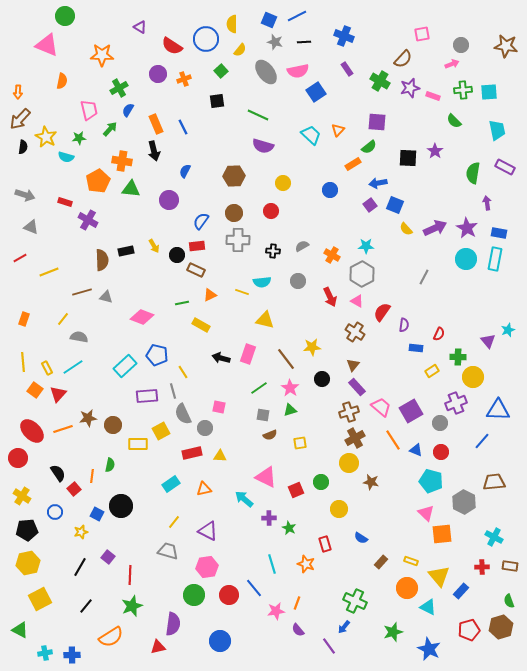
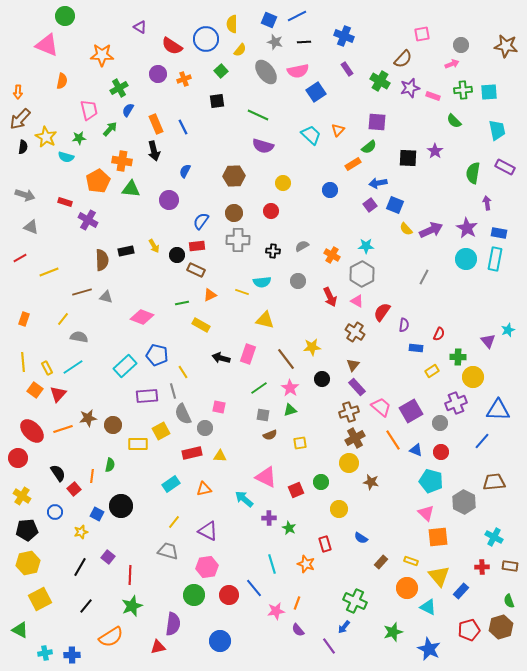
purple arrow at (435, 228): moved 4 px left, 2 px down
orange square at (442, 534): moved 4 px left, 3 px down
